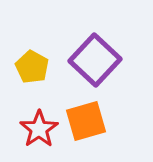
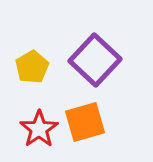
yellow pentagon: rotated 12 degrees clockwise
orange square: moved 1 px left, 1 px down
